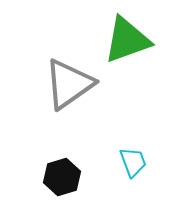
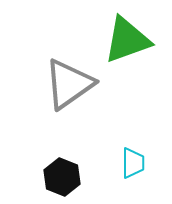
cyan trapezoid: moved 1 px down; rotated 20 degrees clockwise
black hexagon: rotated 21 degrees counterclockwise
